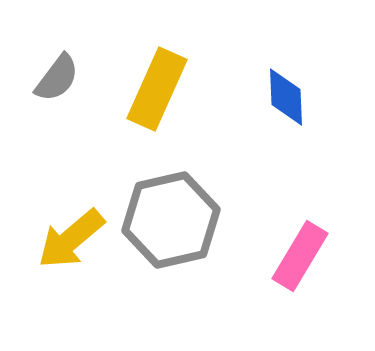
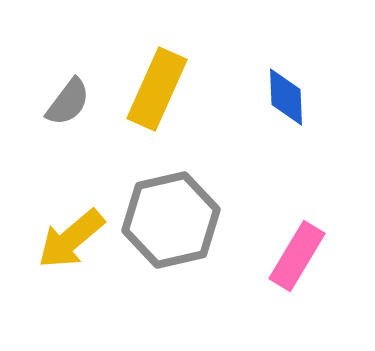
gray semicircle: moved 11 px right, 24 px down
pink rectangle: moved 3 px left
